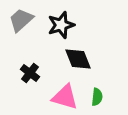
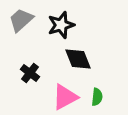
pink triangle: rotated 44 degrees counterclockwise
